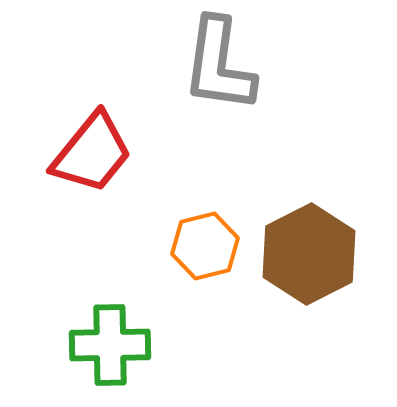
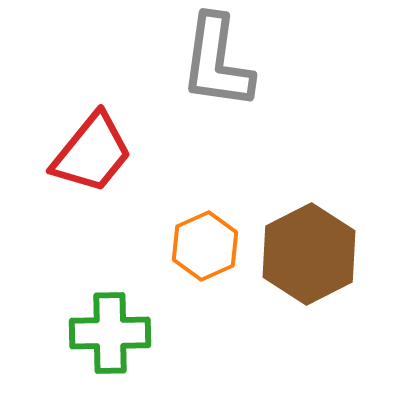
gray L-shape: moved 2 px left, 3 px up
orange hexagon: rotated 10 degrees counterclockwise
green cross: moved 12 px up
